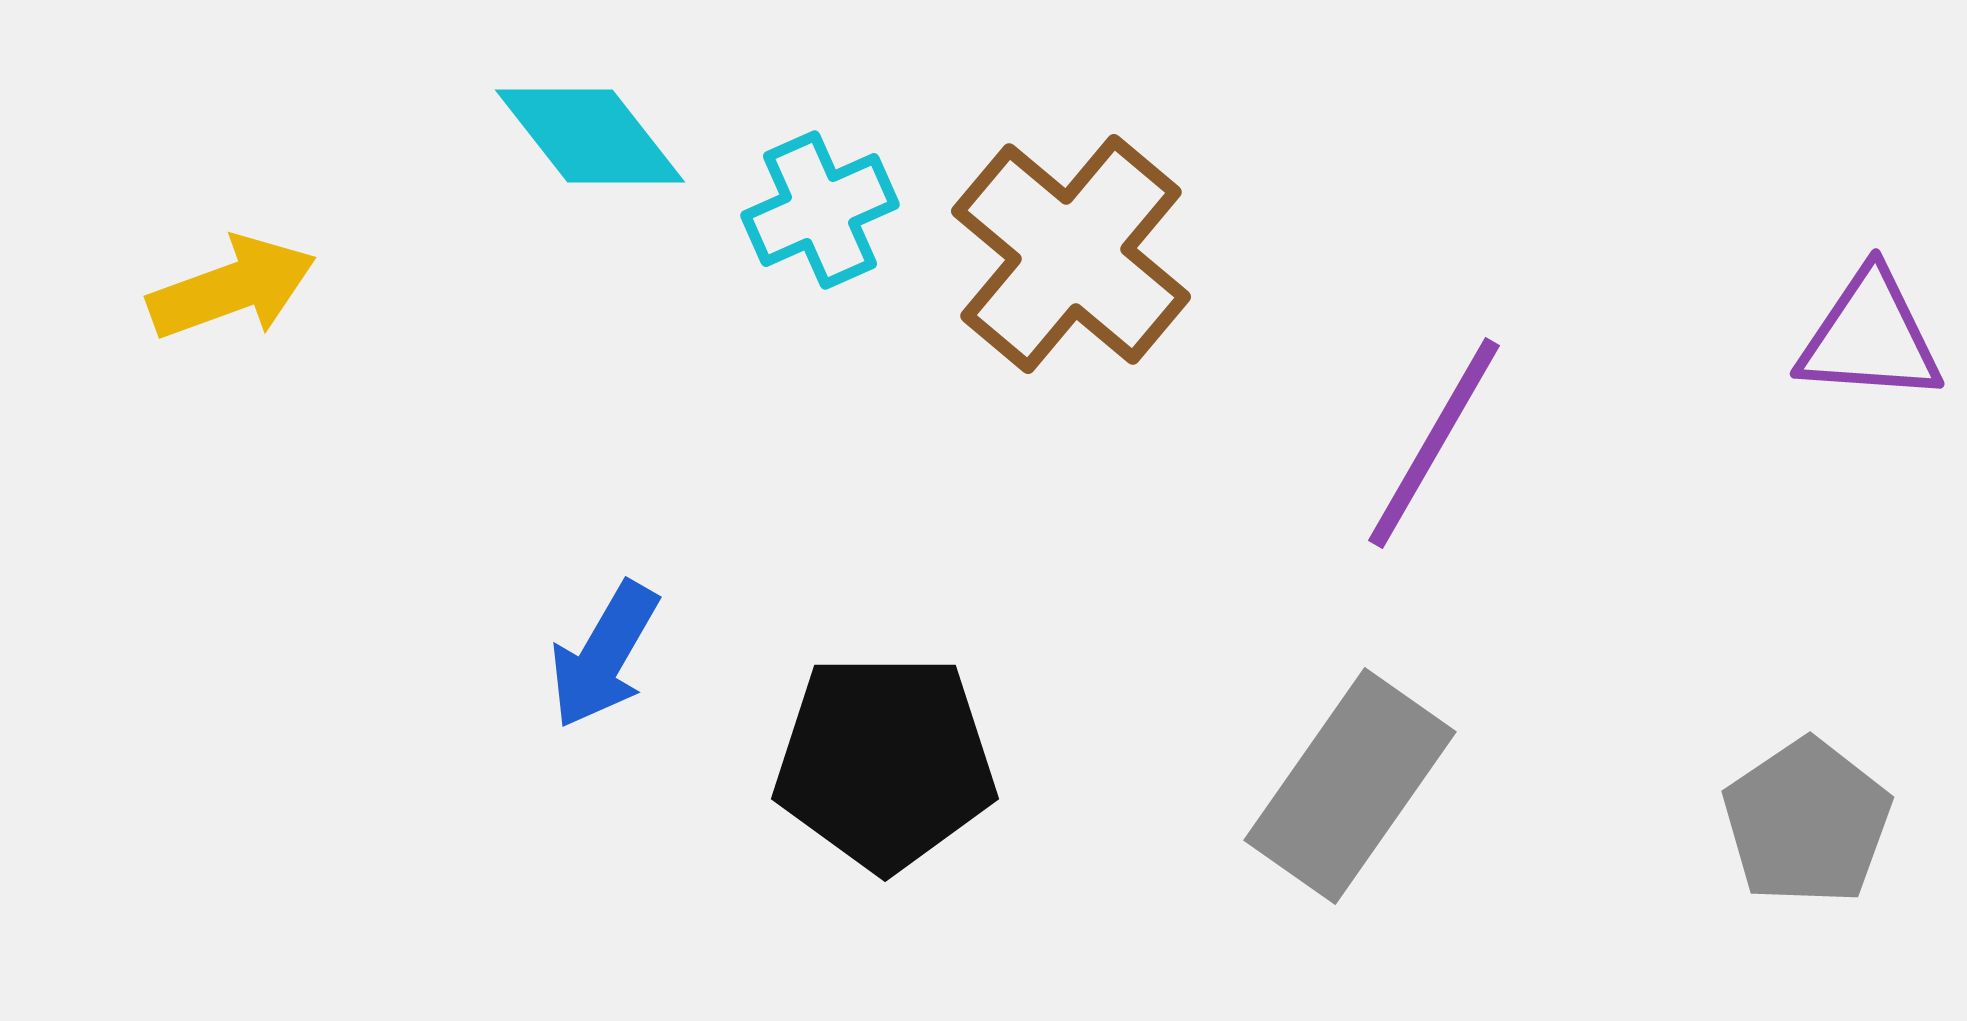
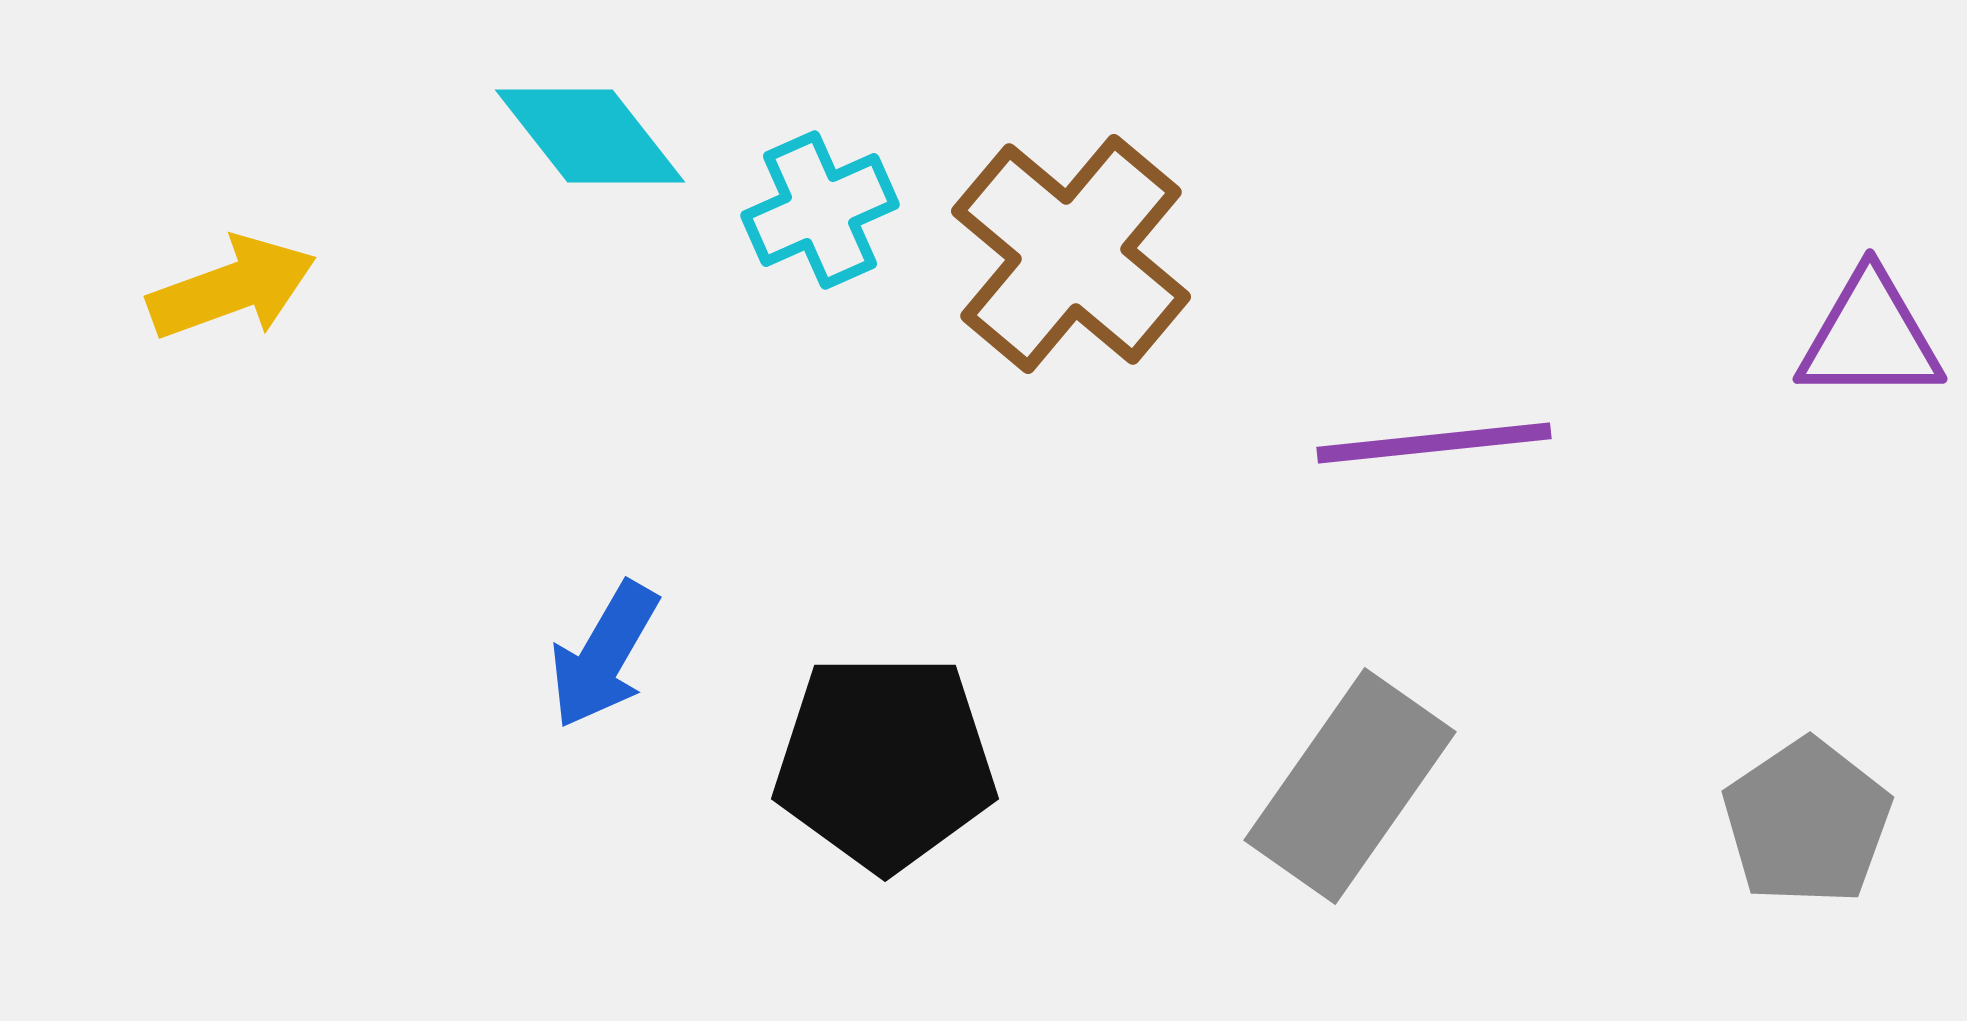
purple triangle: rotated 4 degrees counterclockwise
purple line: rotated 54 degrees clockwise
